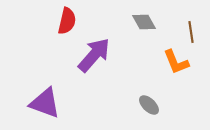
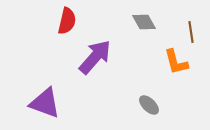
purple arrow: moved 1 px right, 2 px down
orange L-shape: rotated 8 degrees clockwise
